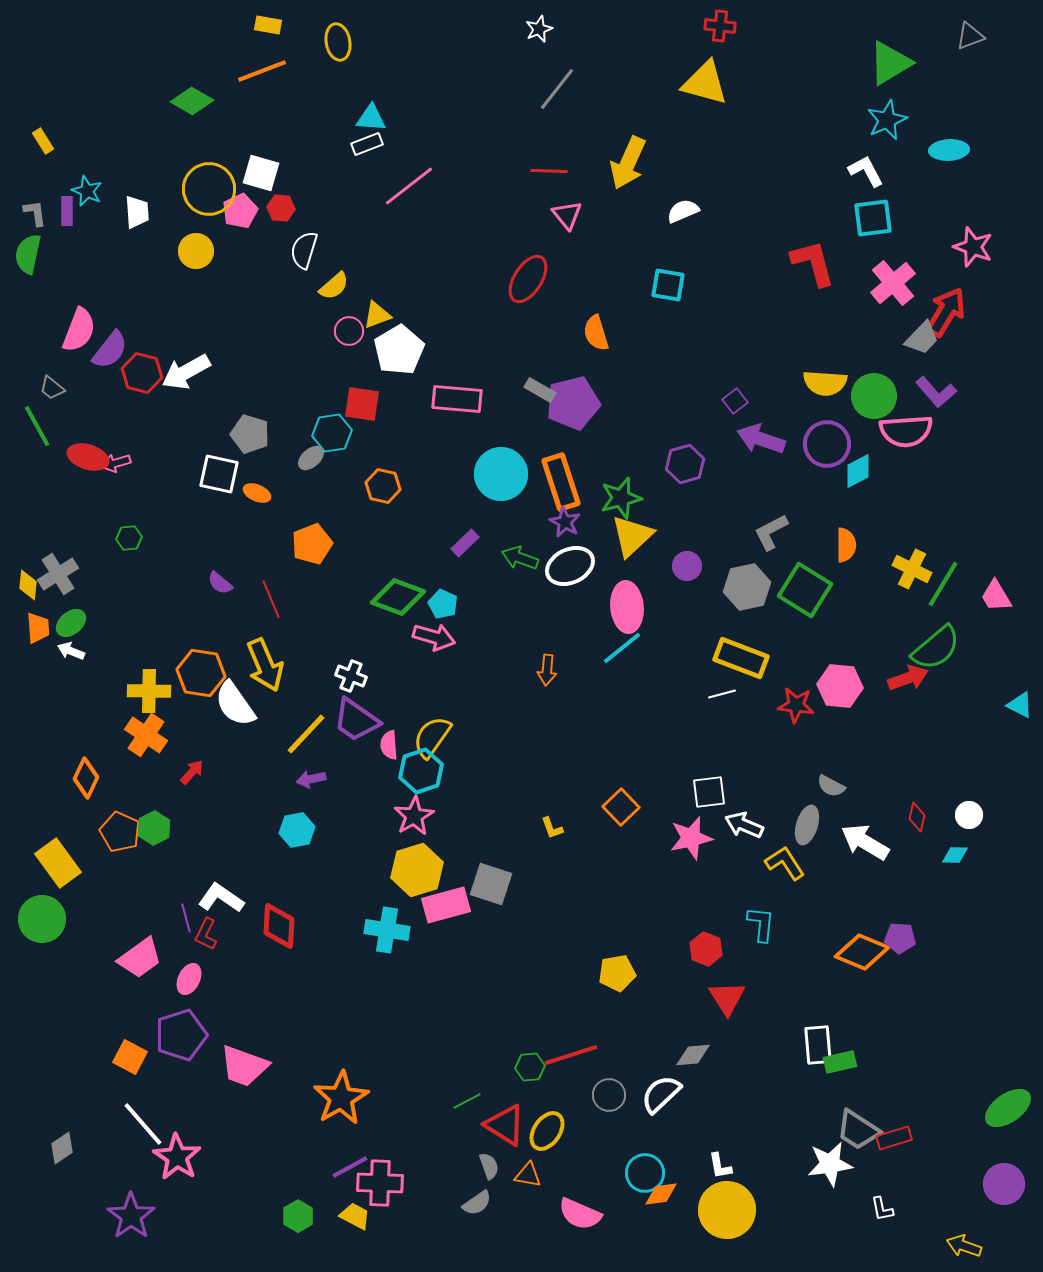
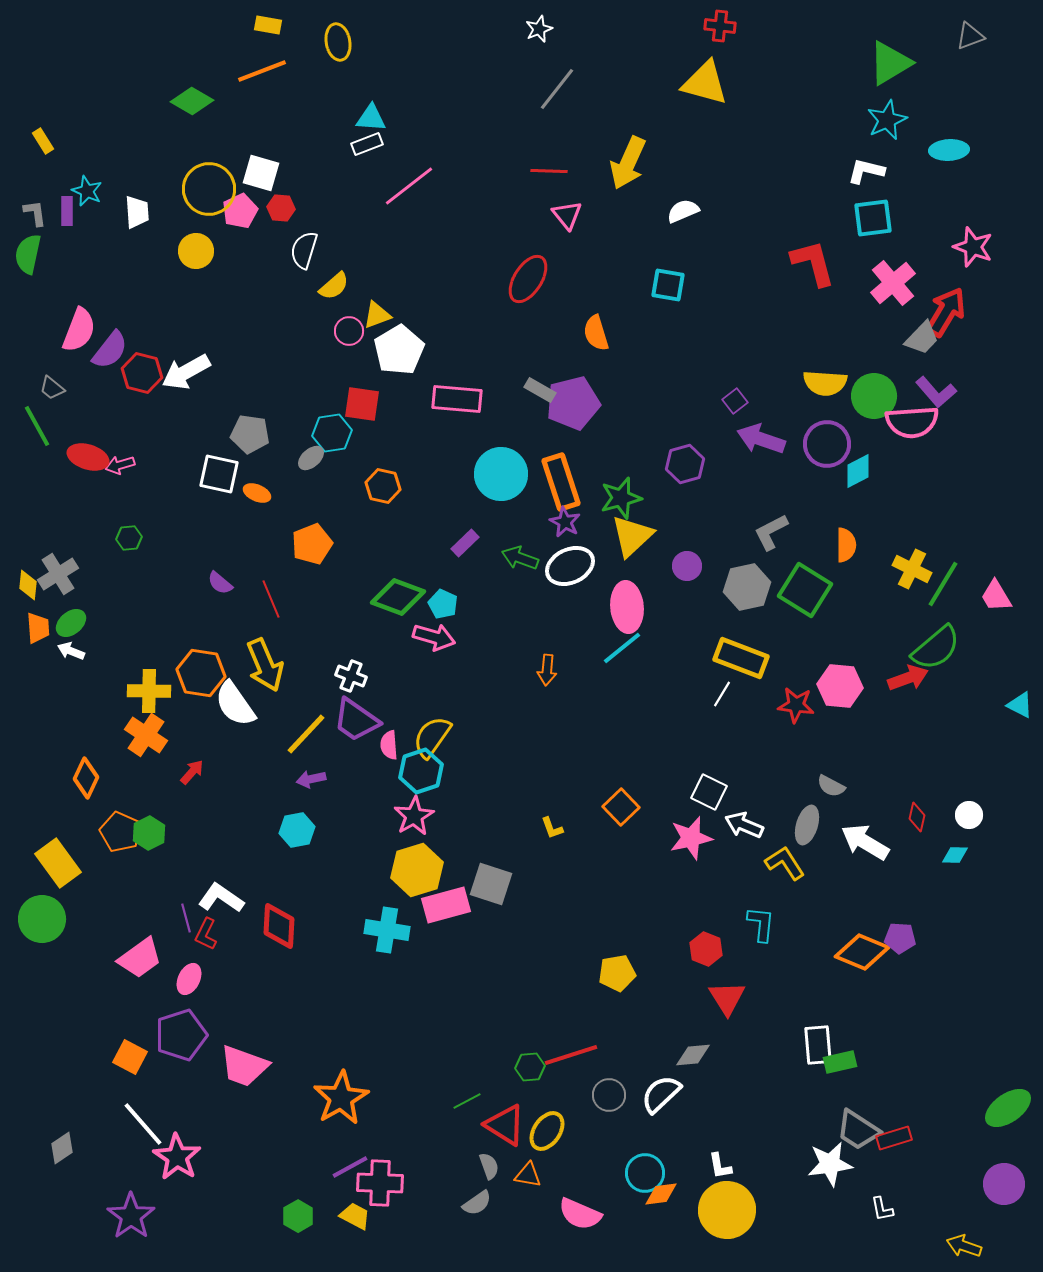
white L-shape at (866, 171): rotated 48 degrees counterclockwise
pink semicircle at (906, 431): moved 6 px right, 9 px up
gray pentagon at (250, 434): rotated 9 degrees counterclockwise
pink arrow at (116, 463): moved 4 px right, 2 px down
white line at (722, 694): rotated 44 degrees counterclockwise
white square at (709, 792): rotated 33 degrees clockwise
green hexagon at (154, 828): moved 5 px left, 5 px down
